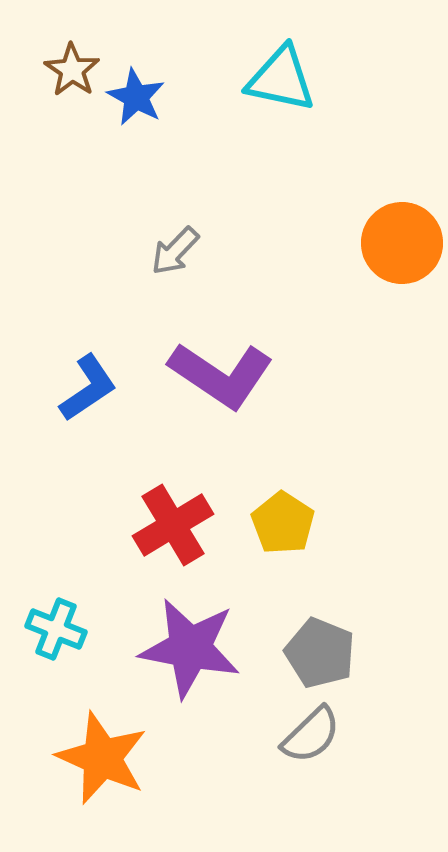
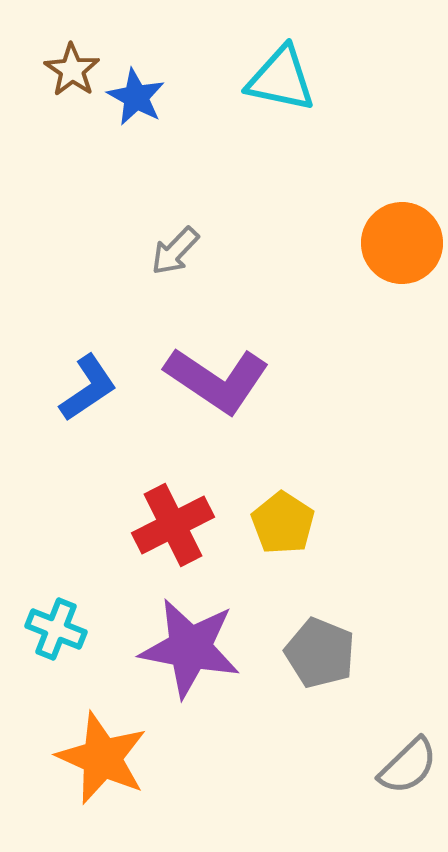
purple L-shape: moved 4 px left, 5 px down
red cross: rotated 4 degrees clockwise
gray semicircle: moved 97 px right, 31 px down
